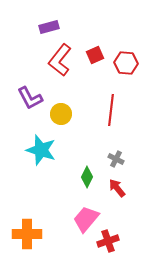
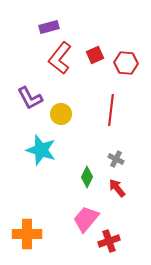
red L-shape: moved 2 px up
red cross: moved 1 px right
